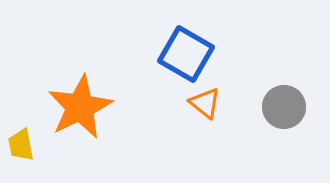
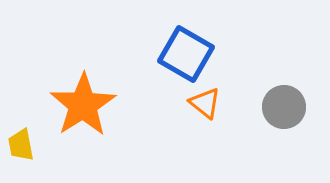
orange star: moved 3 px right, 2 px up; rotated 6 degrees counterclockwise
